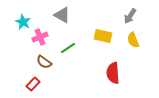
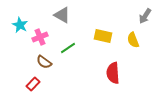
gray arrow: moved 15 px right
cyan star: moved 3 px left, 3 px down
